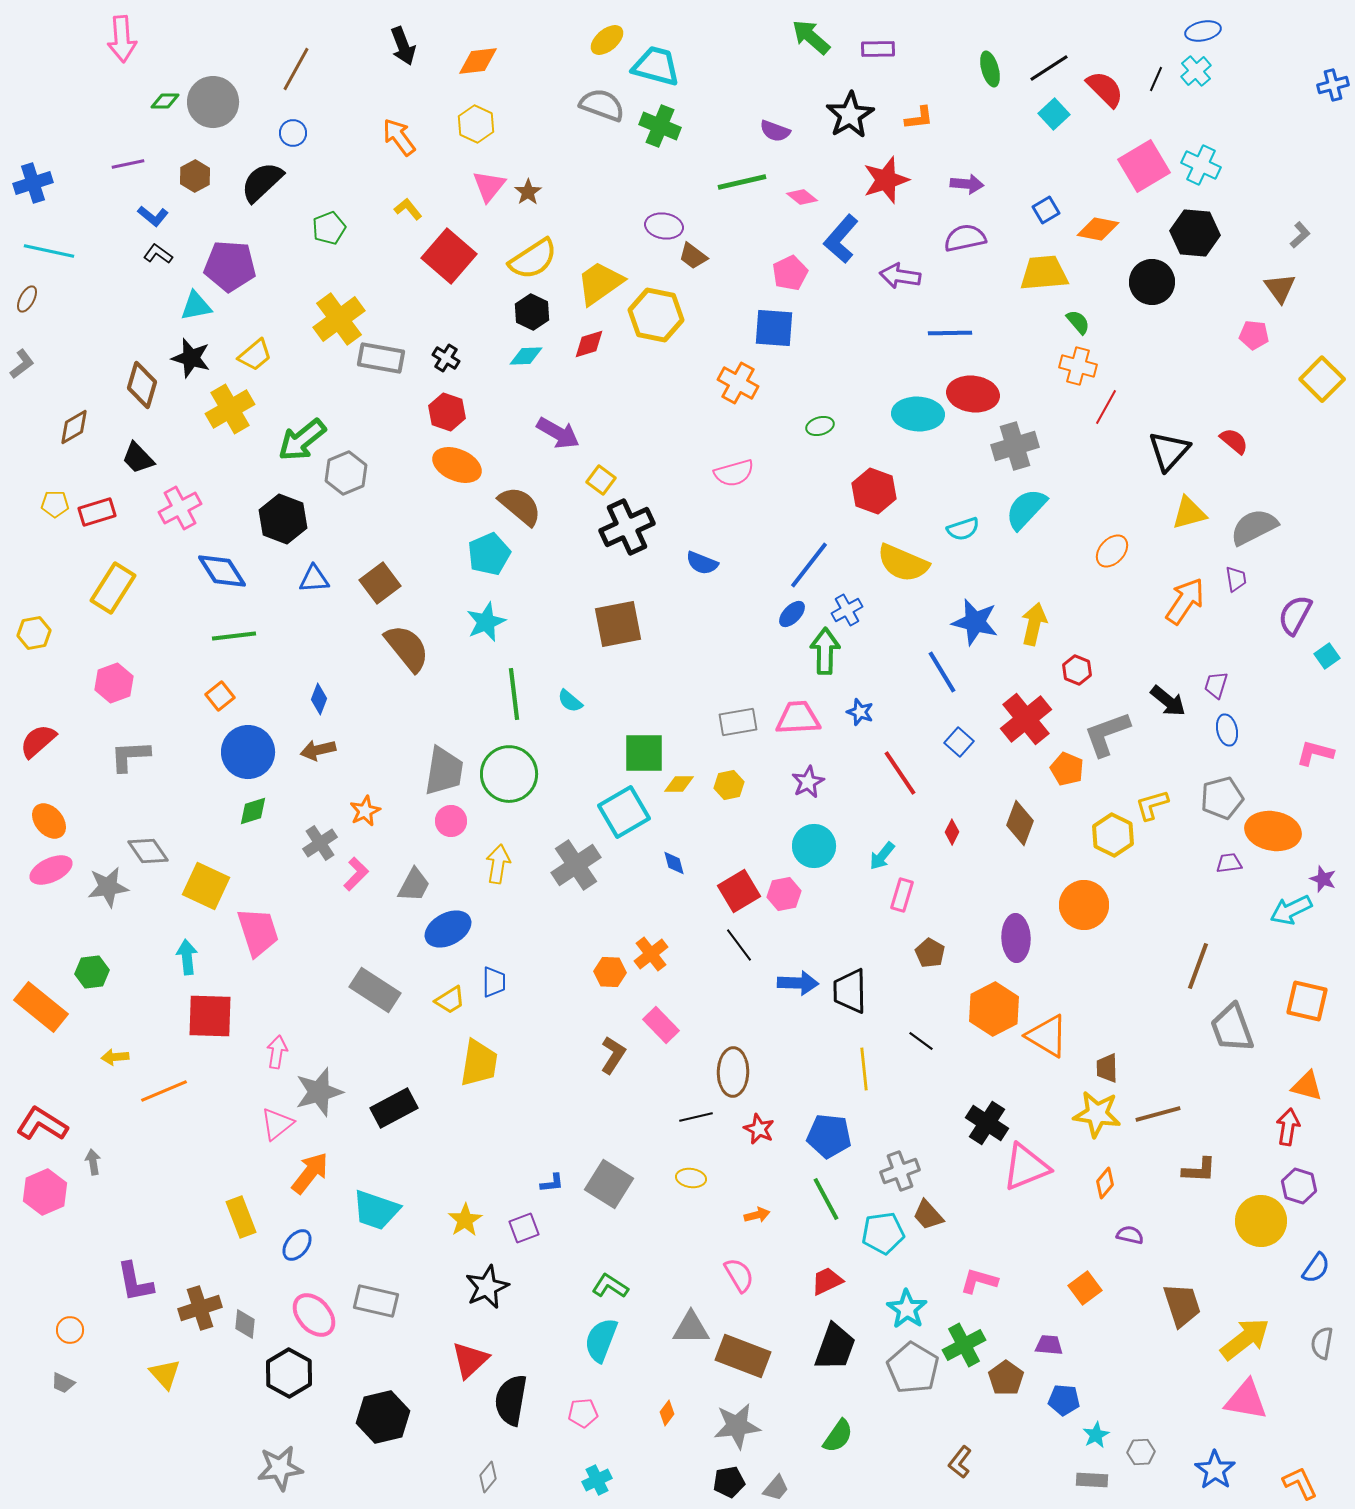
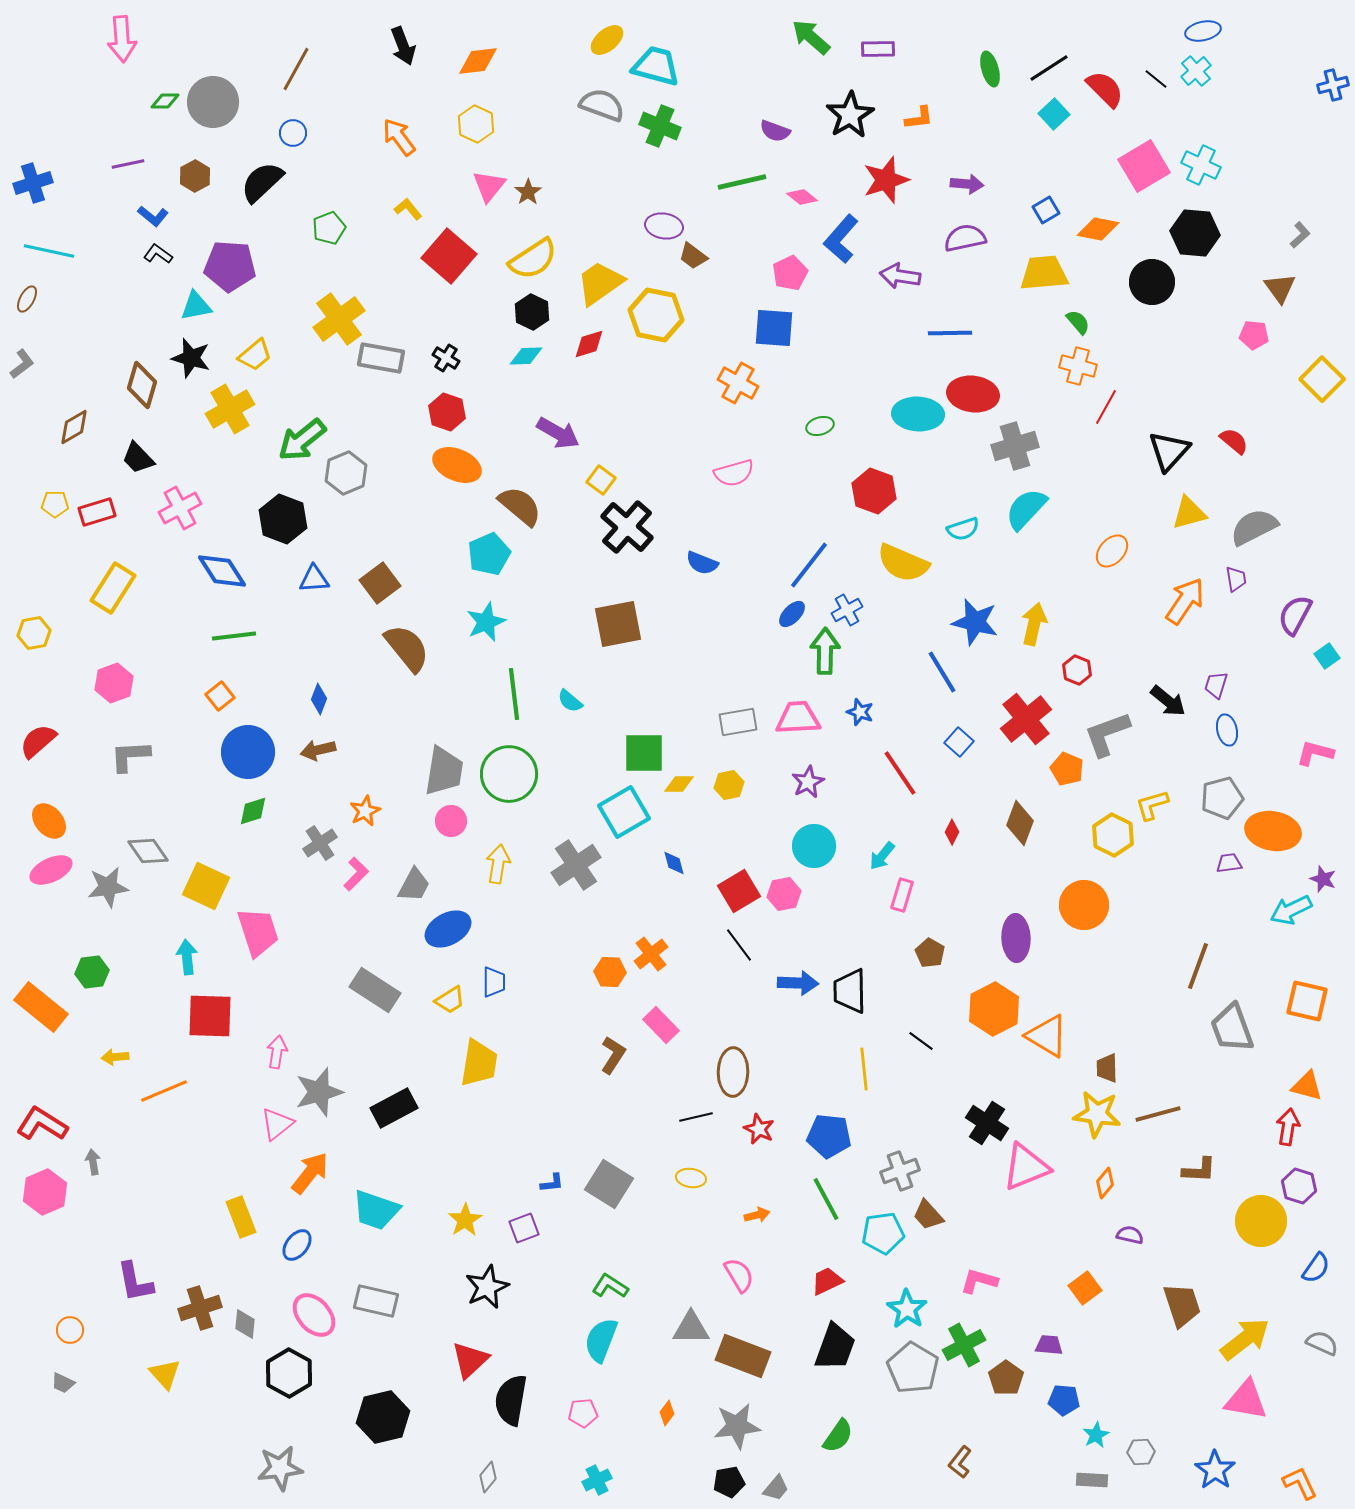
black line at (1156, 79): rotated 75 degrees counterclockwise
black cross at (627, 527): rotated 24 degrees counterclockwise
gray semicircle at (1322, 1343): rotated 104 degrees clockwise
